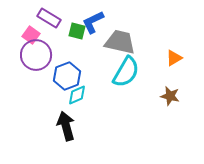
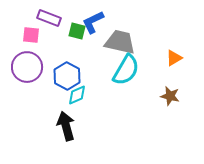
purple rectangle: rotated 10 degrees counterclockwise
pink square: rotated 30 degrees counterclockwise
purple circle: moved 9 px left, 12 px down
cyan semicircle: moved 2 px up
blue hexagon: rotated 12 degrees counterclockwise
